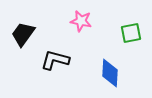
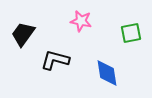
blue diamond: moved 3 px left; rotated 12 degrees counterclockwise
